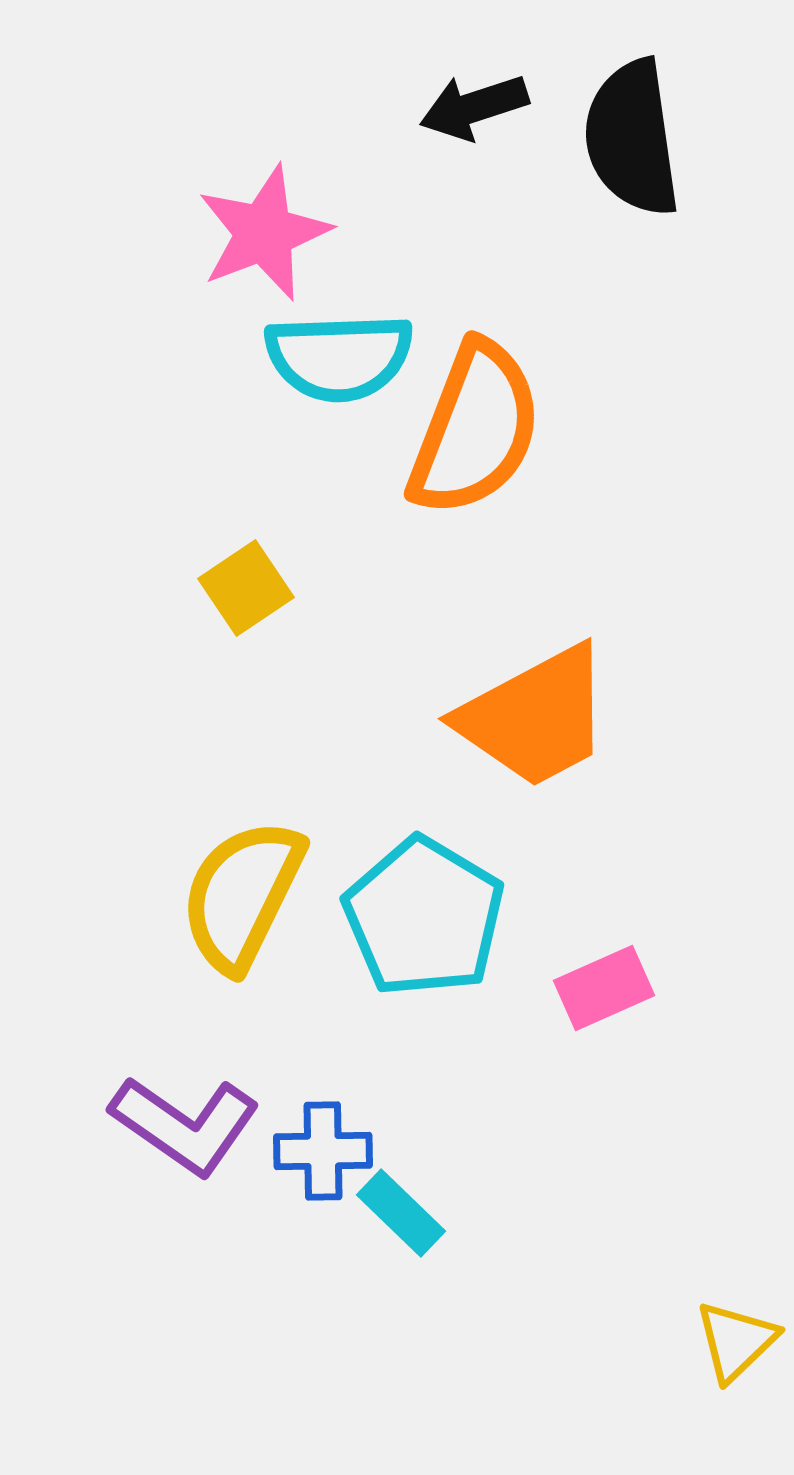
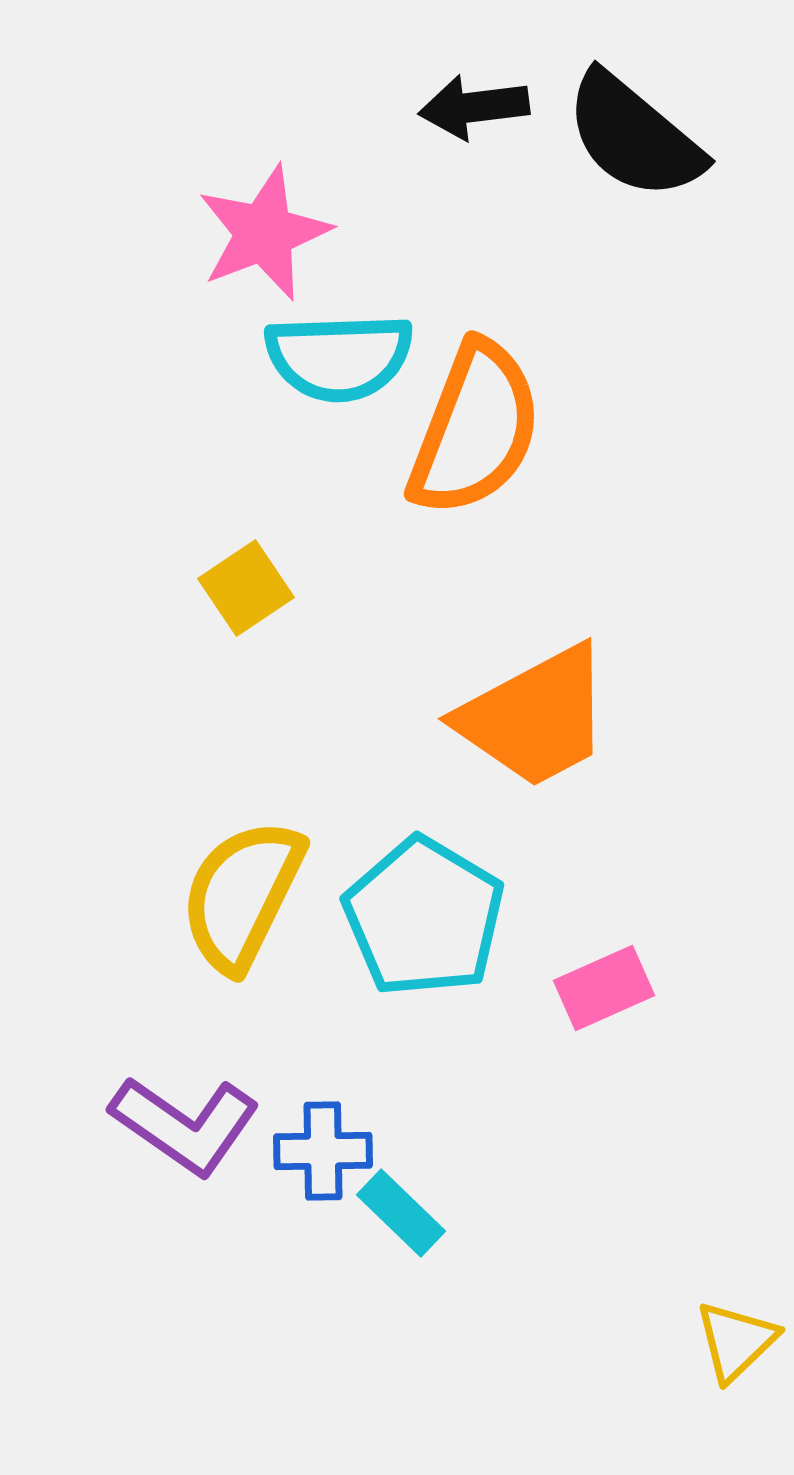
black arrow: rotated 11 degrees clockwise
black semicircle: moved 2 px right, 2 px up; rotated 42 degrees counterclockwise
